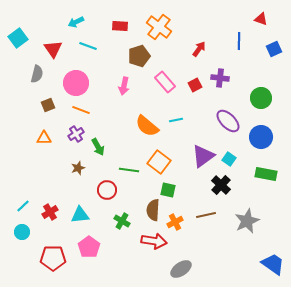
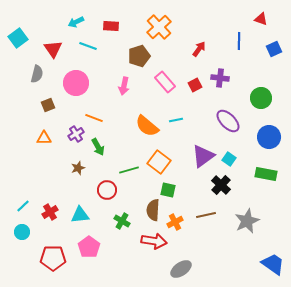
red rectangle at (120, 26): moved 9 px left
orange cross at (159, 27): rotated 10 degrees clockwise
orange line at (81, 110): moved 13 px right, 8 px down
blue circle at (261, 137): moved 8 px right
green line at (129, 170): rotated 24 degrees counterclockwise
